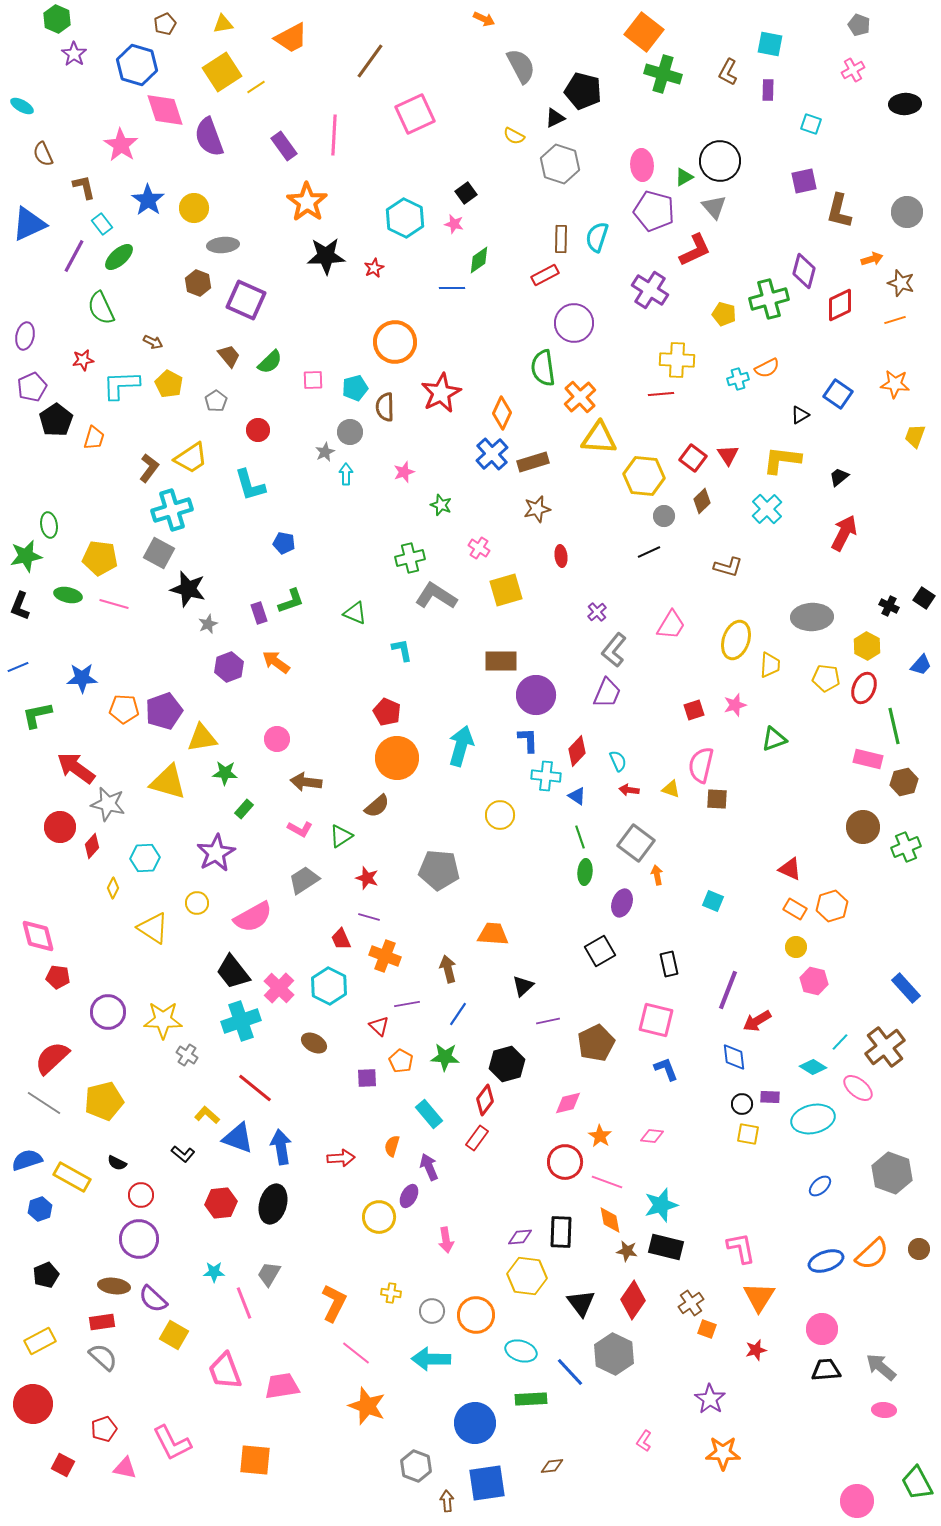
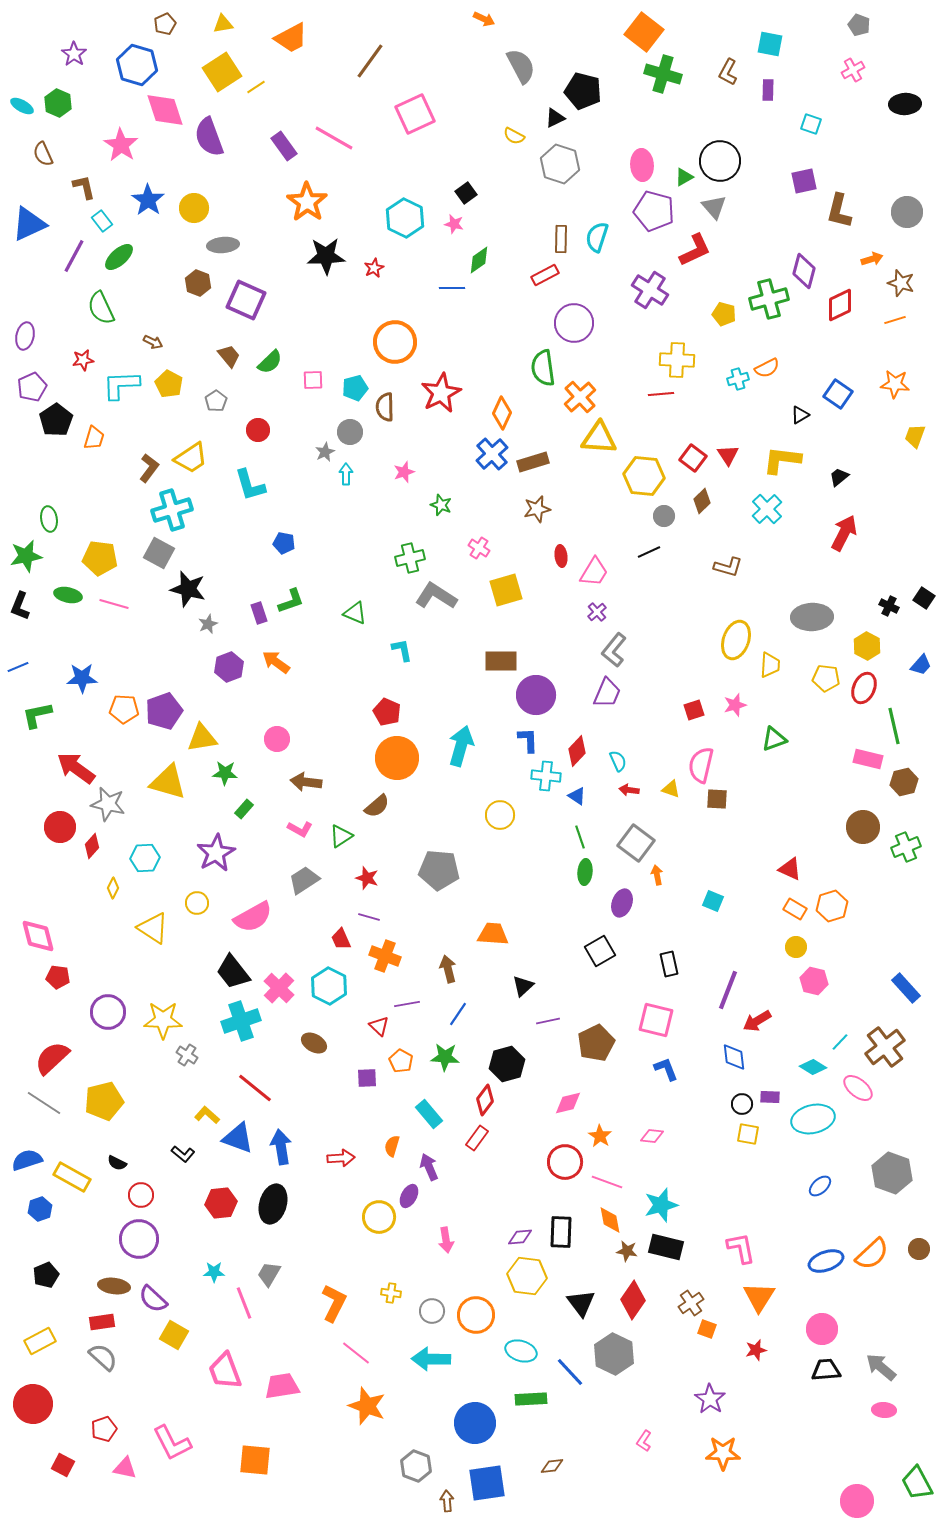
green hexagon at (57, 19): moved 1 px right, 84 px down
pink line at (334, 135): moved 3 px down; rotated 63 degrees counterclockwise
cyan rectangle at (102, 224): moved 3 px up
green ellipse at (49, 525): moved 6 px up
pink trapezoid at (671, 625): moved 77 px left, 53 px up
